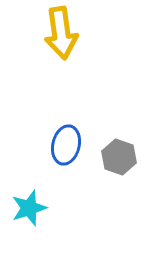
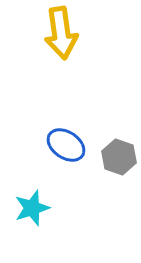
blue ellipse: rotated 69 degrees counterclockwise
cyan star: moved 3 px right
